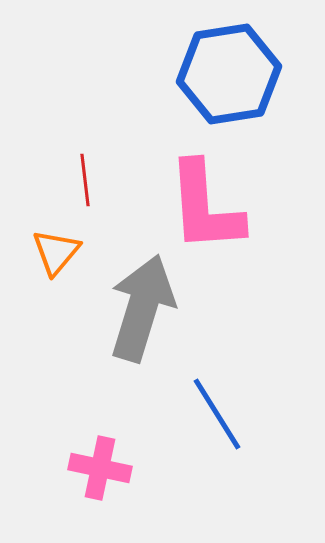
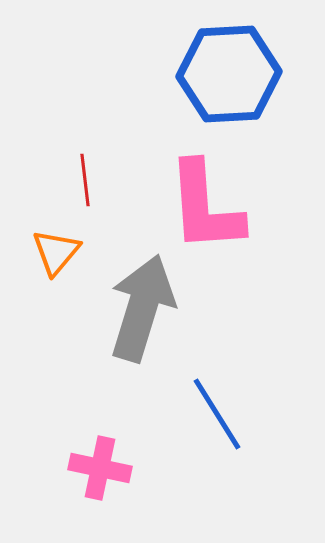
blue hexagon: rotated 6 degrees clockwise
